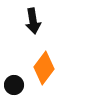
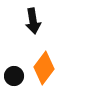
black circle: moved 9 px up
